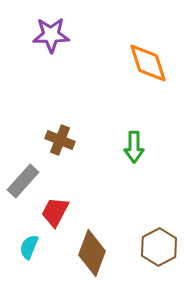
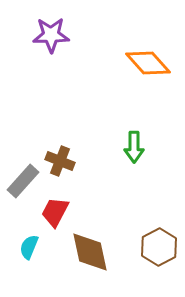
orange diamond: rotated 24 degrees counterclockwise
brown cross: moved 21 px down
brown diamond: moved 2 px left, 1 px up; rotated 33 degrees counterclockwise
